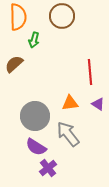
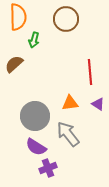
brown circle: moved 4 px right, 3 px down
purple cross: rotated 18 degrees clockwise
